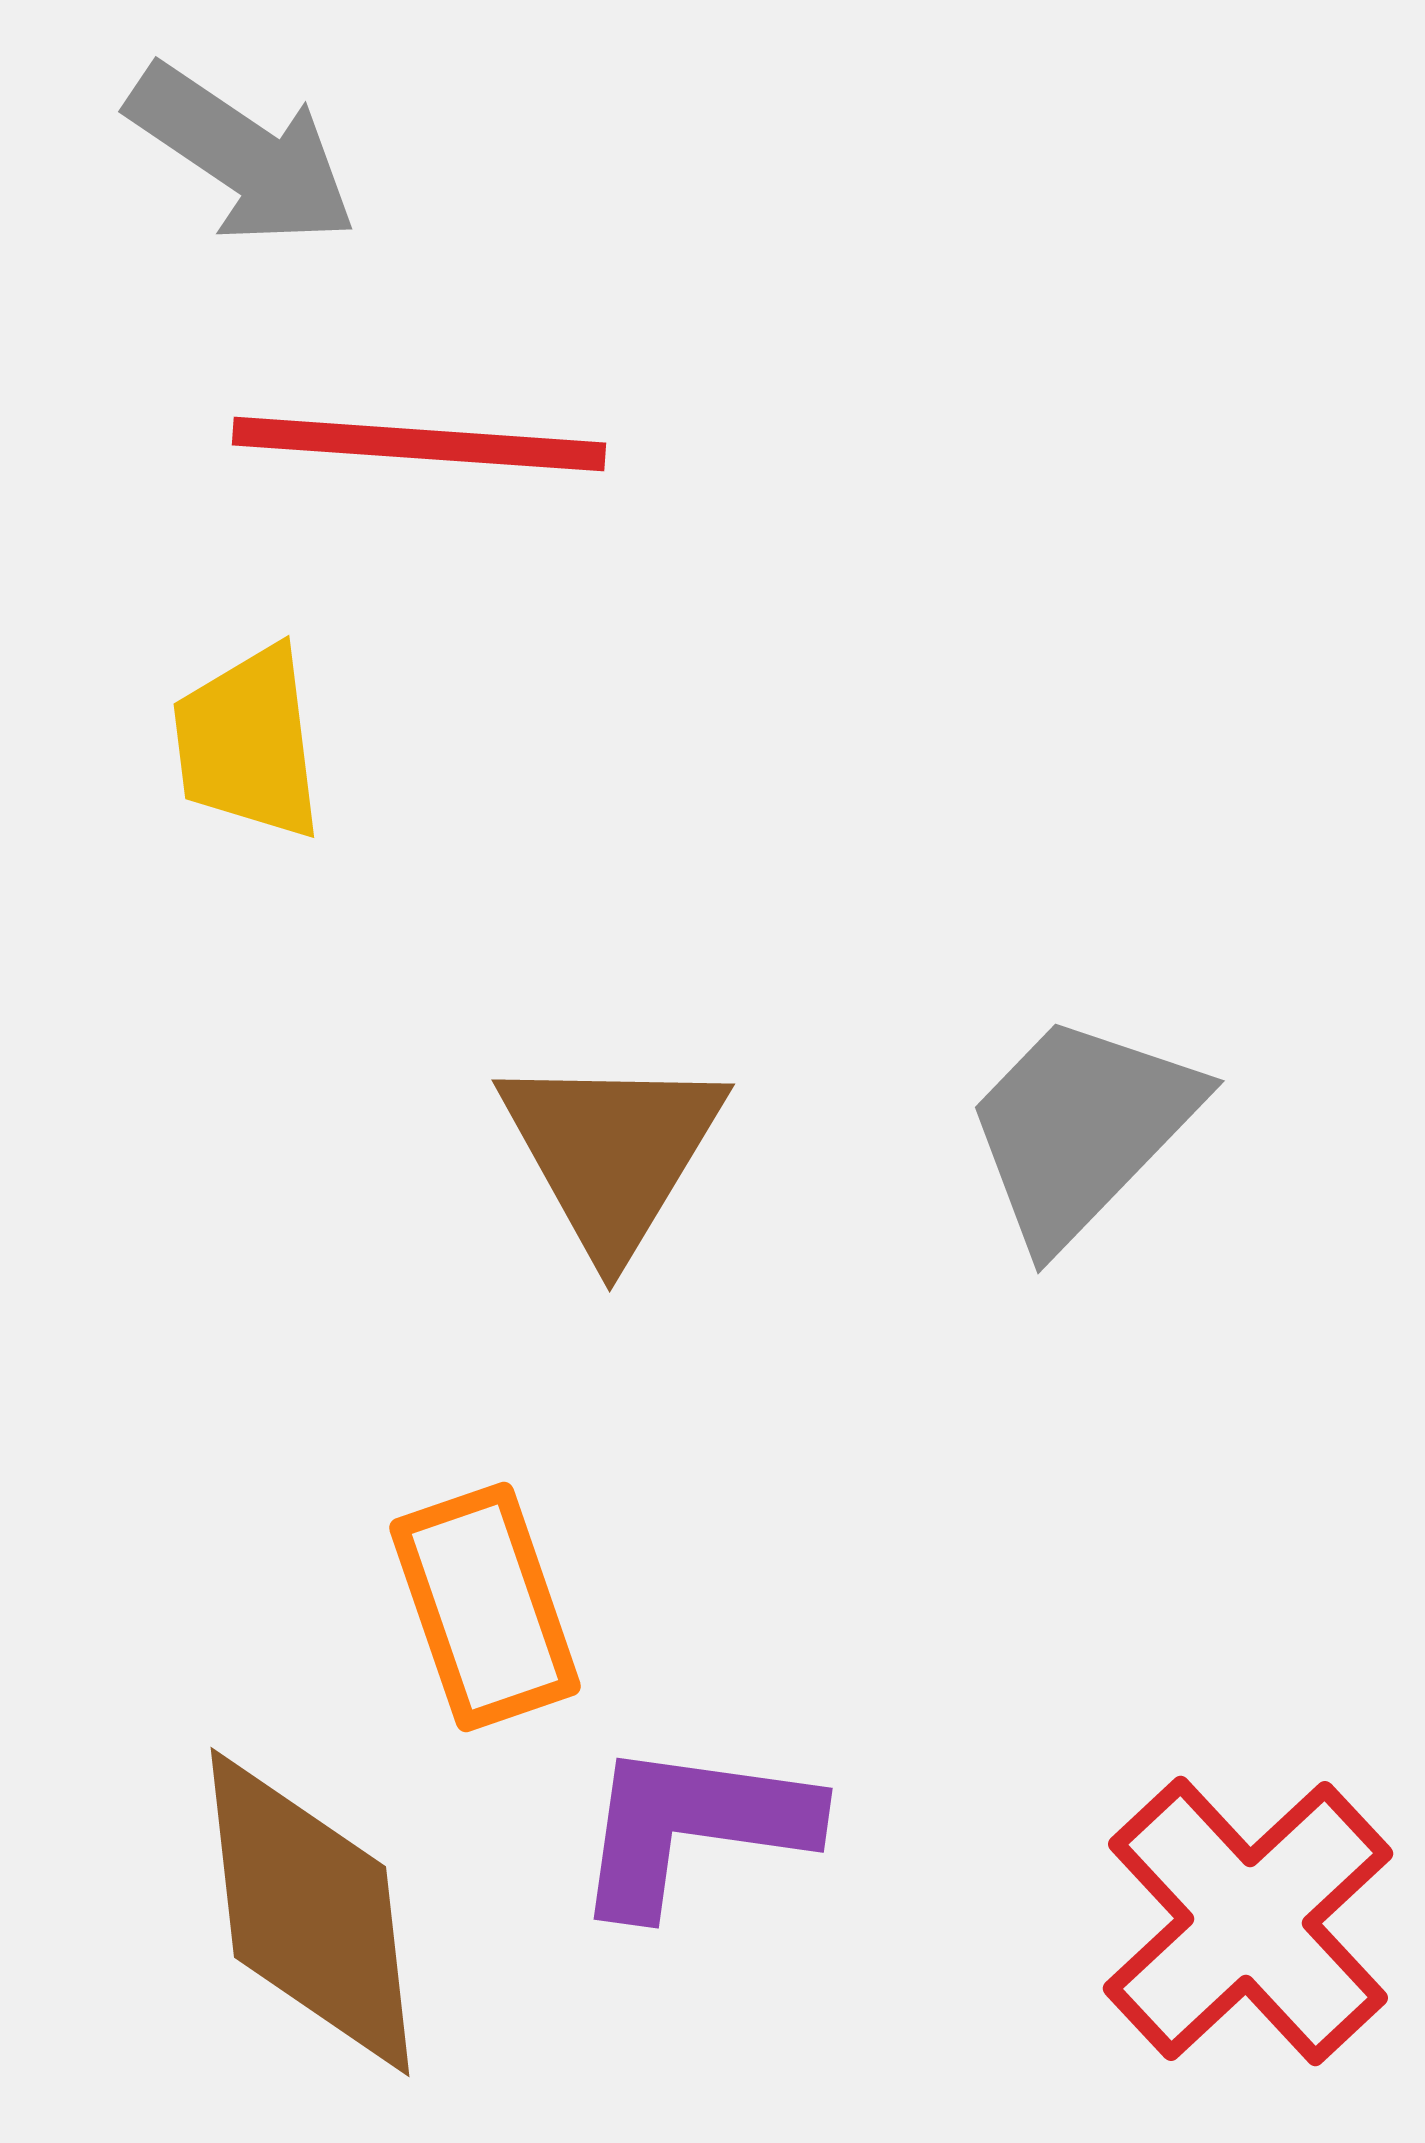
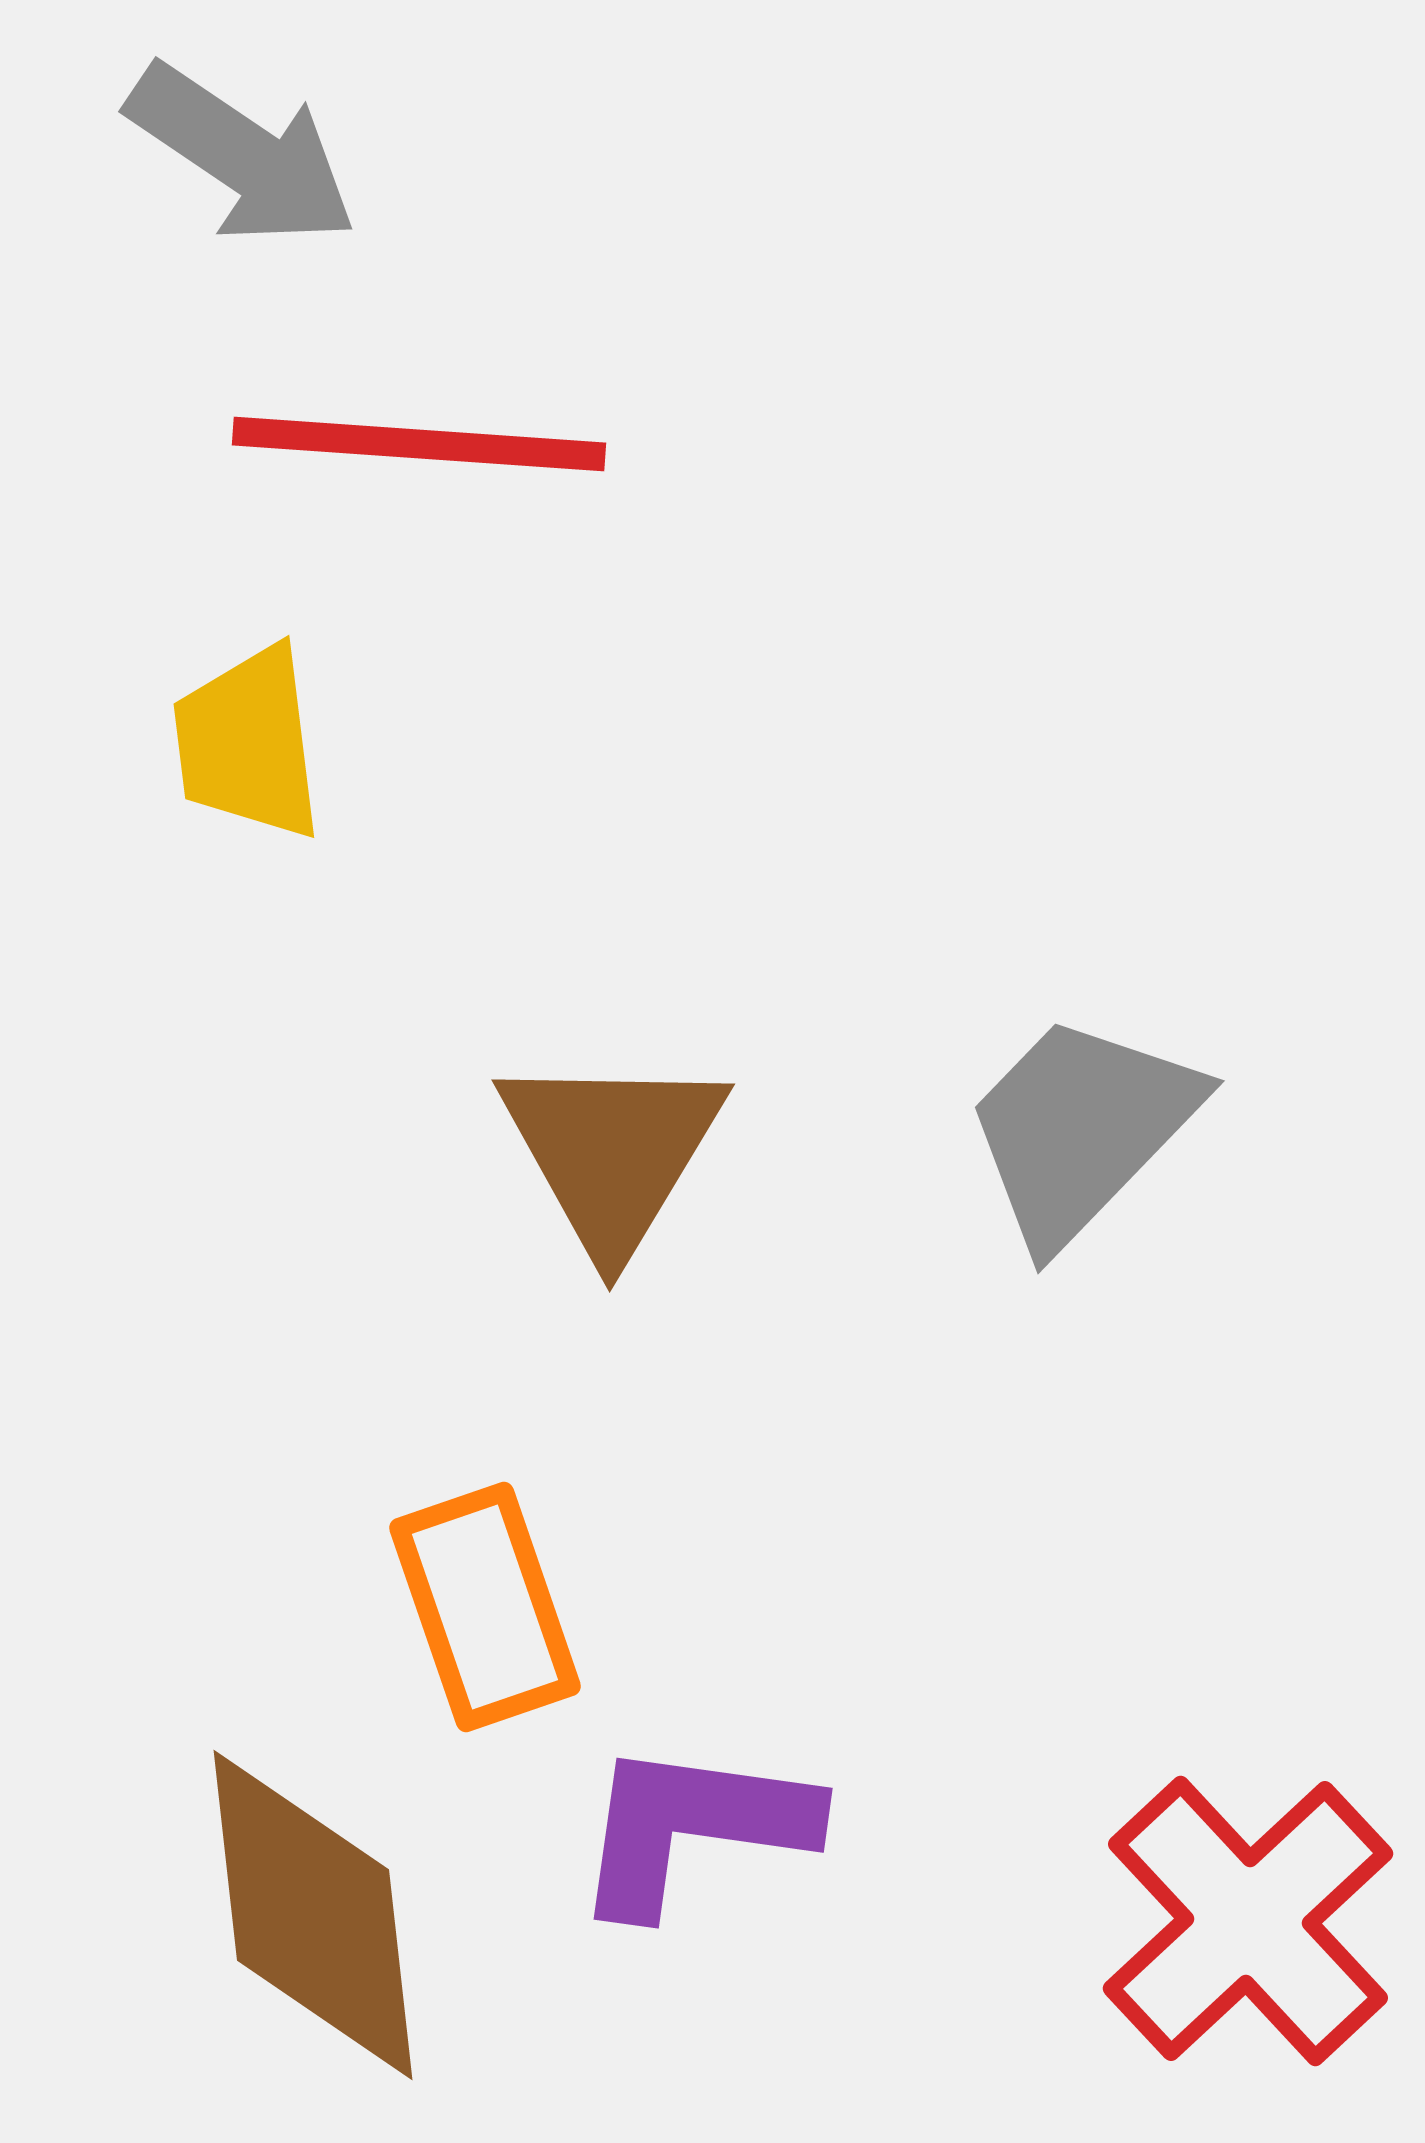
brown diamond: moved 3 px right, 3 px down
